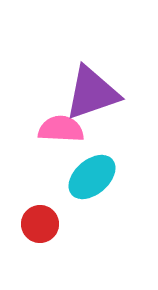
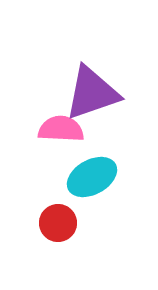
cyan ellipse: rotated 12 degrees clockwise
red circle: moved 18 px right, 1 px up
